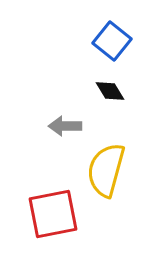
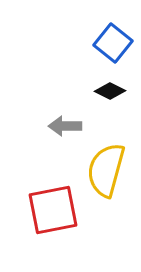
blue square: moved 1 px right, 2 px down
black diamond: rotated 32 degrees counterclockwise
red square: moved 4 px up
